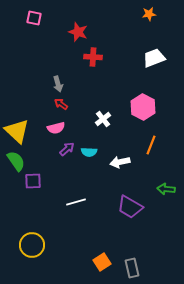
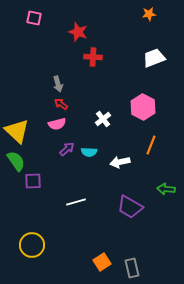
pink semicircle: moved 1 px right, 4 px up
